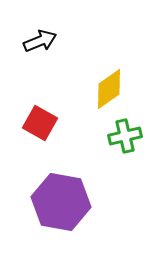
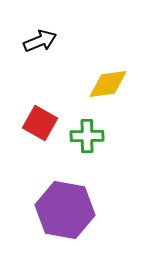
yellow diamond: moved 1 px left, 5 px up; rotated 27 degrees clockwise
green cross: moved 38 px left; rotated 12 degrees clockwise
purple hexagon: moved 4 px right, 8 px down
